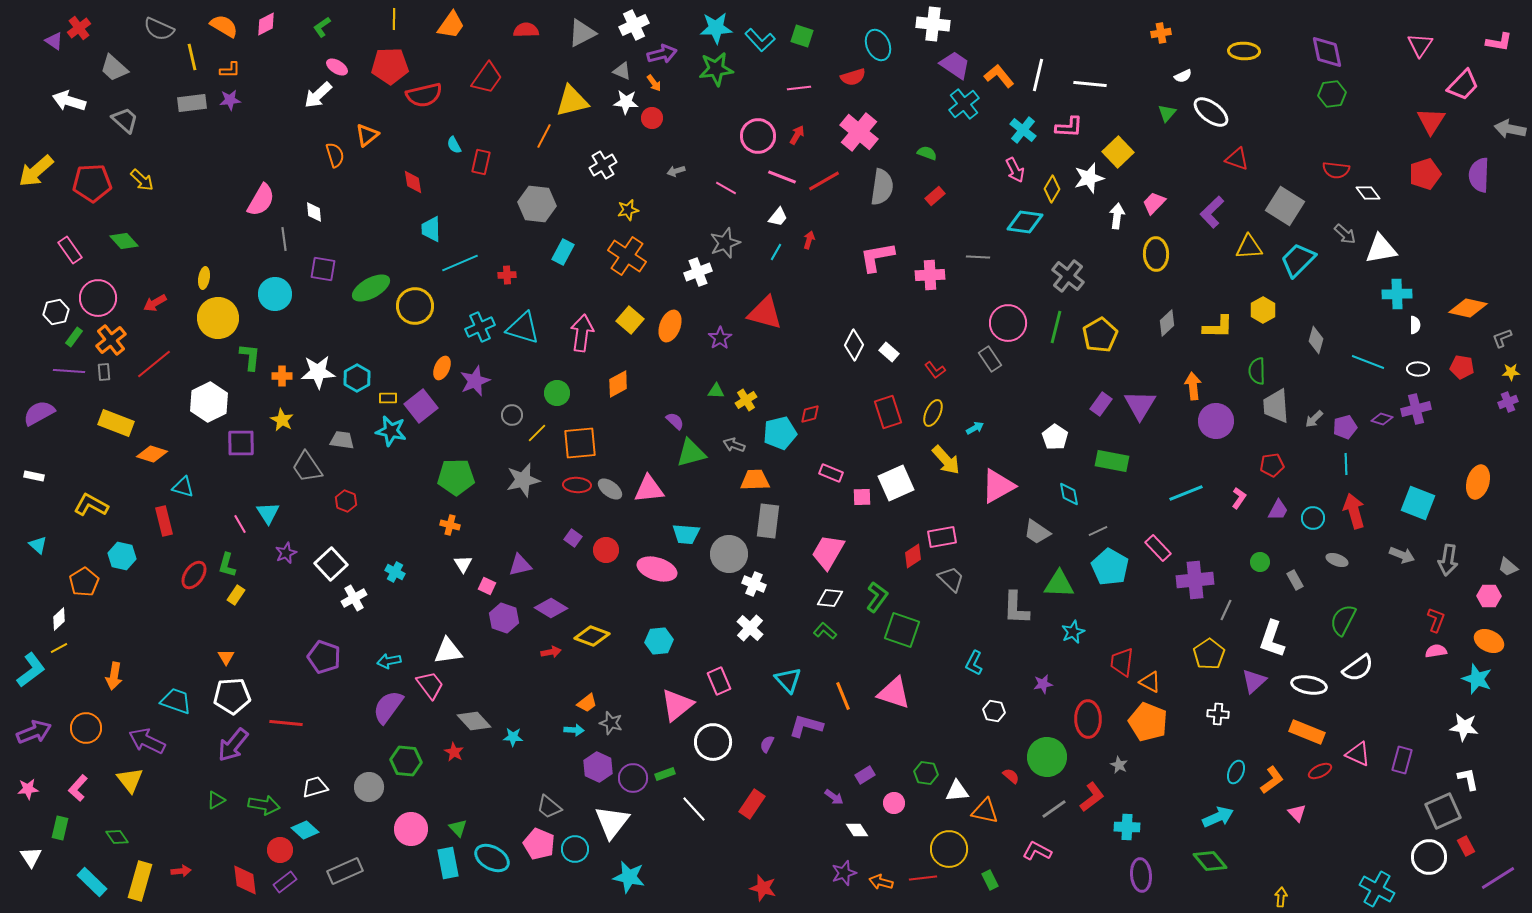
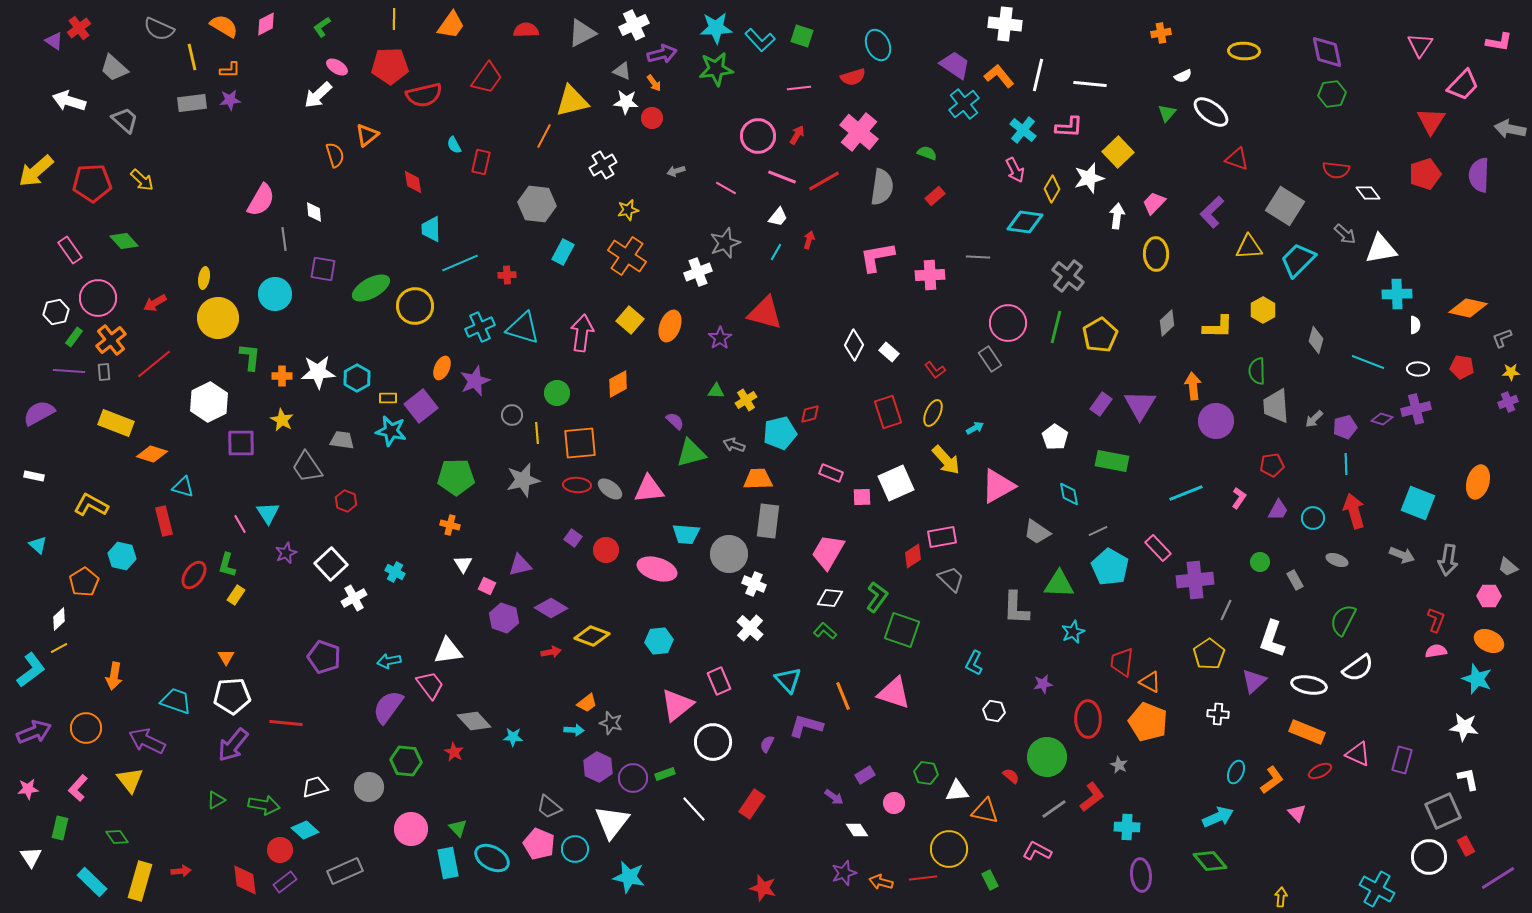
white cross at (933, 24): moved 72 px right
yellow line at (537, 433): rotated 50 degrees counterclockwise
orange trapezoid at (755, 480): moved 3 px right, 1 px up
